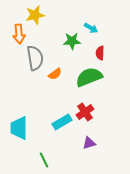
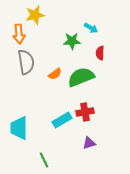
gray semicircle: moved 9 px left, 4 px down
green semicircle: moved 8 px left
red cross: rotated 24 degrees clockwise
cyan rectangle: moved 2 px up
